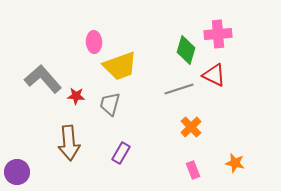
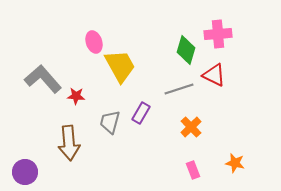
pink ellipse: rotated 15 degrees counterclockwise
yellow trapezoid: rotated 99 degrees counterclockwise
gray trapezoid: moved 18 px down
purple rectangle: moved 20 px right, 40 px up
purple circle: moved 8 px right
